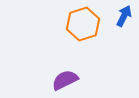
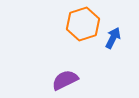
blue arrow: moved 11 px left, 22 px down
